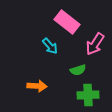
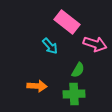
pink arrow: rotated 105 degrees counterclockwise
green semicircle: rotated 42 degrees counterclockwise
green cross: moved 14 px left, 1 px up
